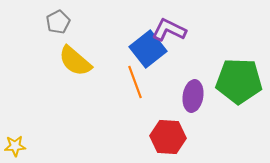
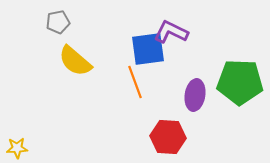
gray pentagon: rotated 15 degrees clockwise
purple L-shape: moved 2 px right, 2 px down
blue square: rotated 30 degrees clockwise
green pentagon: moved 1 px right, 1 px down
purple ellipse: moved 2 px right, 1 px up
yellow star: moved 2 px right, 2 px down
